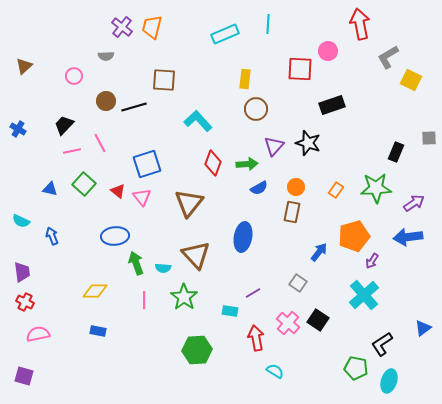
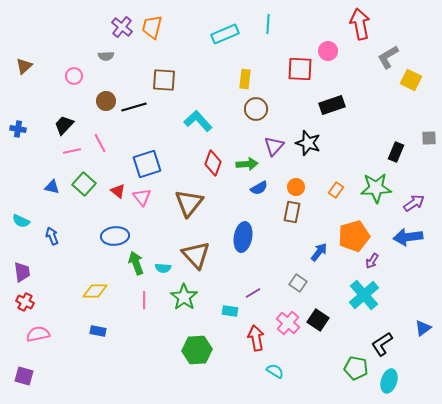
blue cross at (18, 129): rotated 21 degrees counterclockwise
blue triangle at (50, 189): moved 2 px right, 2 px up
